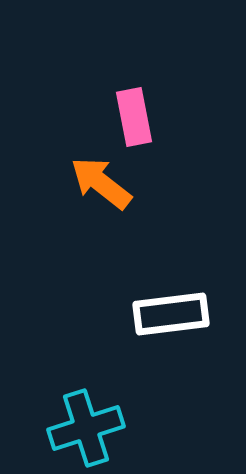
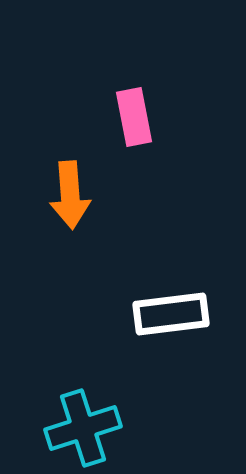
orange arrow: moved 31 px left, 12 px down; rotated 132 degrees counterclockwise
cyan cross: moved 3 px left
